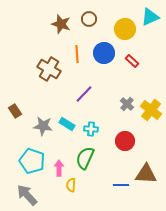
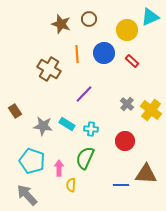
yellow circle: moved 2 px right, 1 px down
